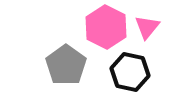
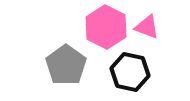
pink triangle: rotated 48 degrees counterclockwise
